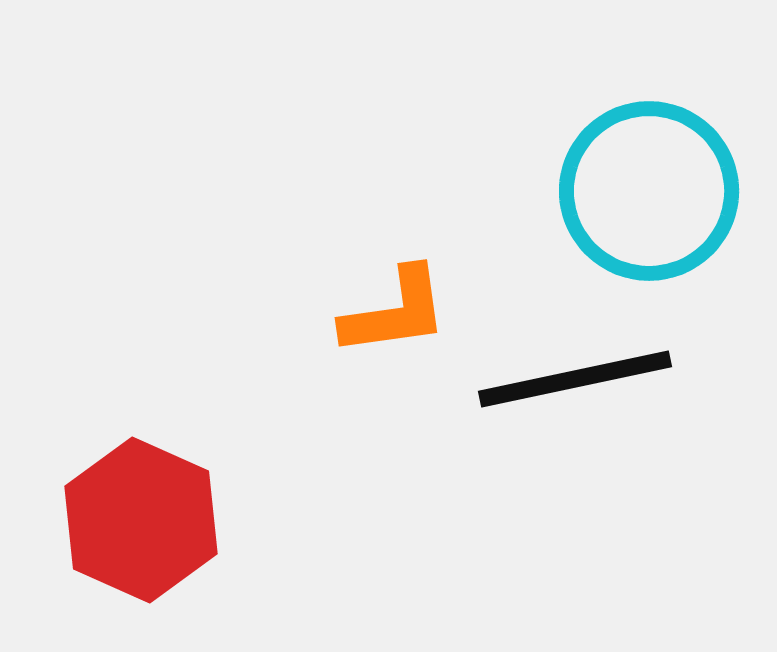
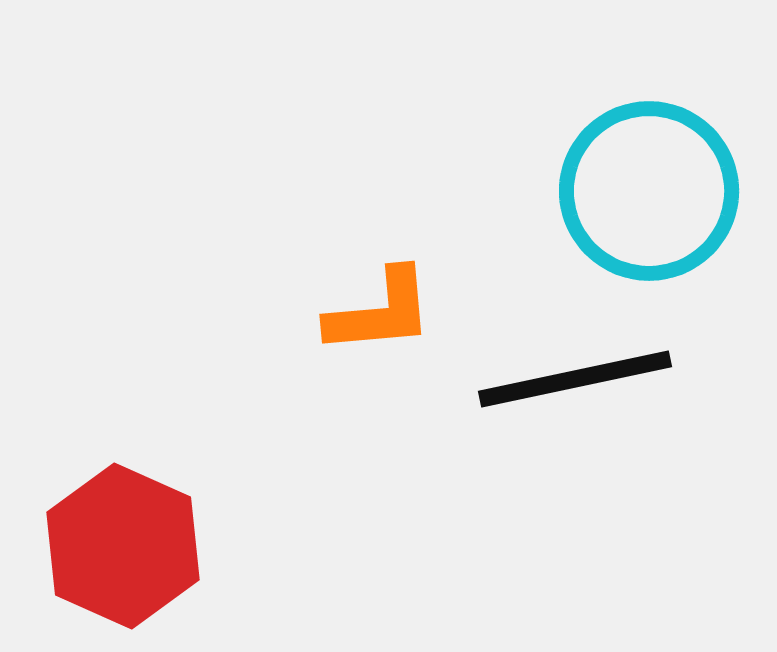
orange L-shape: moved 15 px left; rotated 3 degrees clockwise
red hexagon: moved 18 px left, 26 px down
